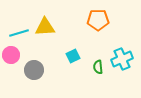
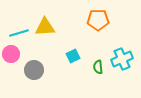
pink circle: moved 1 px up
